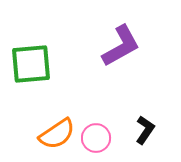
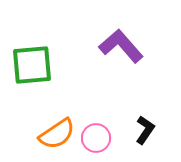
purple L-shape: rotated 102 degrees counterclockwise
green square: moved 1 px right, 1 px down
